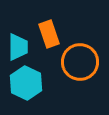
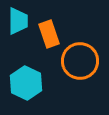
cyan trapezoid: moved 26 px up
orange circle: moved 1 px up
